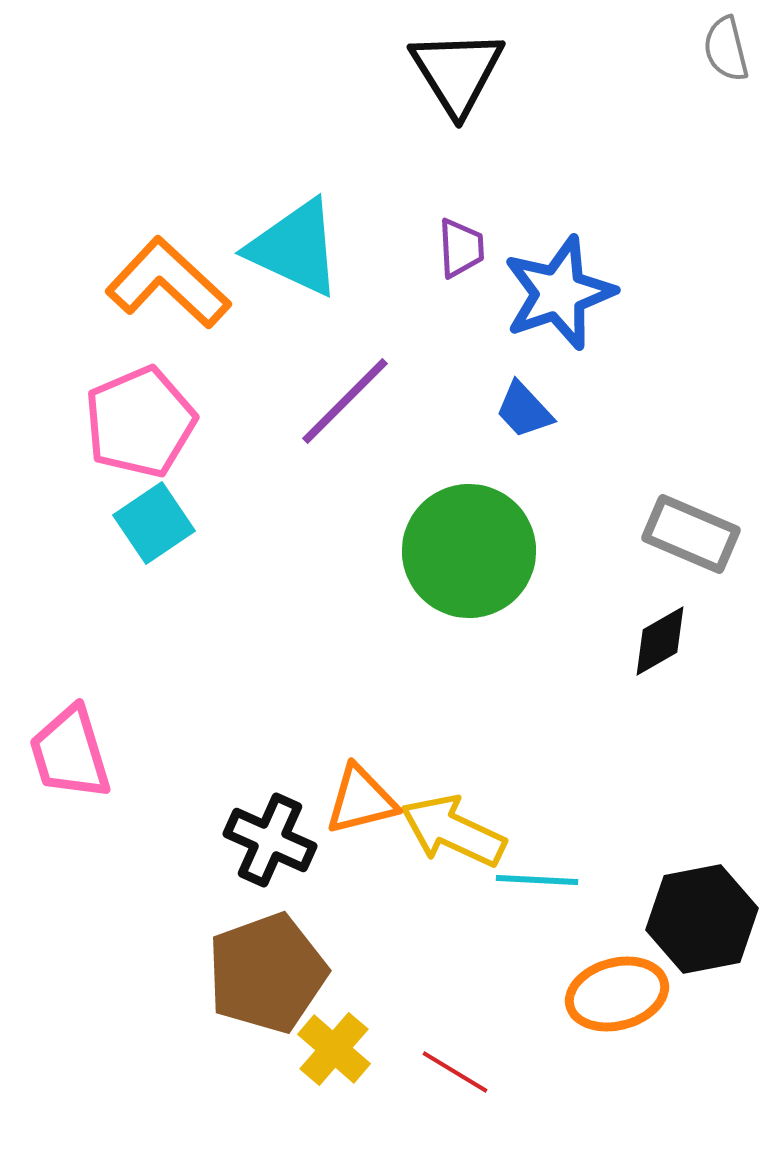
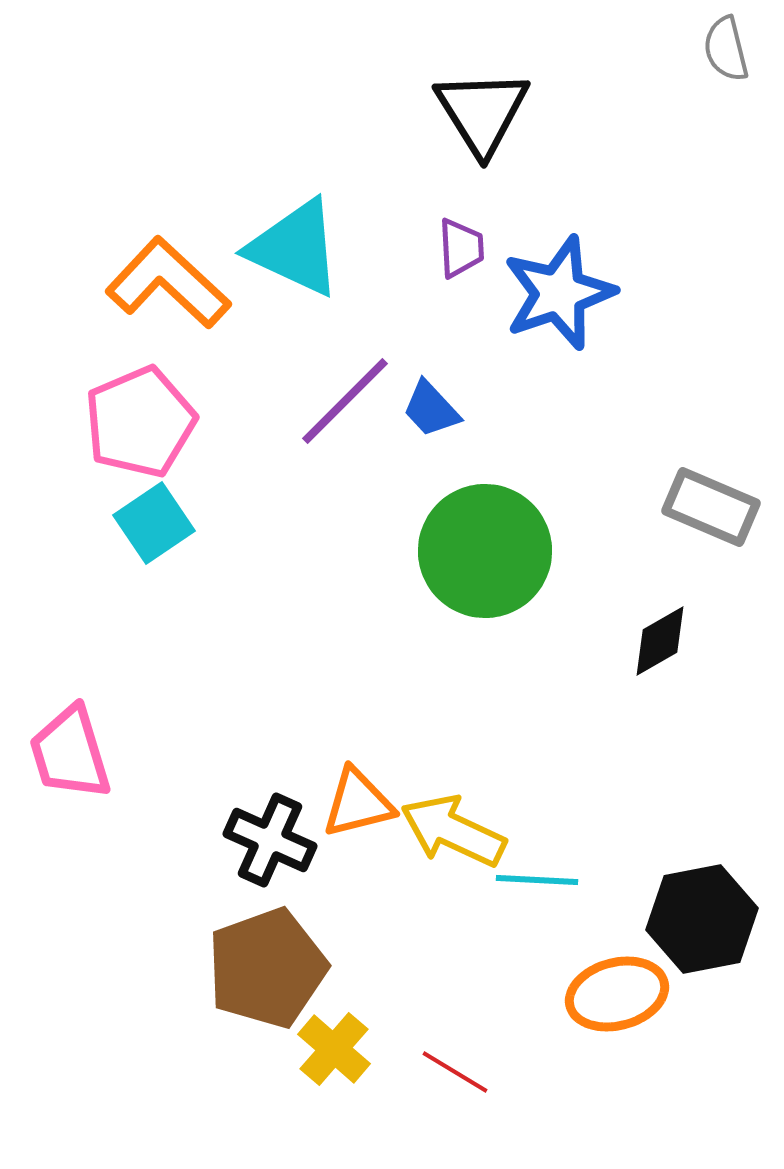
black triangle: moved 25 px right, 40 px down
blue trapezoid: moved 93 px left, 1 px up
gray rectangle: moved 20 px right, 27 px up
green circle: moved 16 px right
orange triangle: moved 3 px left, 3 px down
brown pentagon: moved 5 px up
